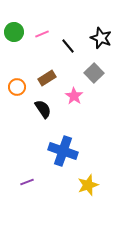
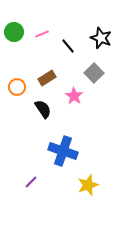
purple line: moved 4 px right; rotated 24 degrees counterclockwise
